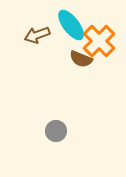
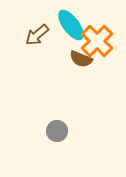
brown arrow: rotated 20 degrees counterclockwise
orange cross: moved 2 px left
gray circle: moved 1 px right
